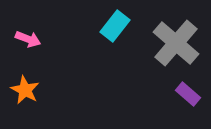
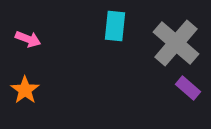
cyan rectangle: rotated 32 degrees counterclockwise
orange star: rotated 8 degrees clockwise
purple rectangle: moved 6 px up
